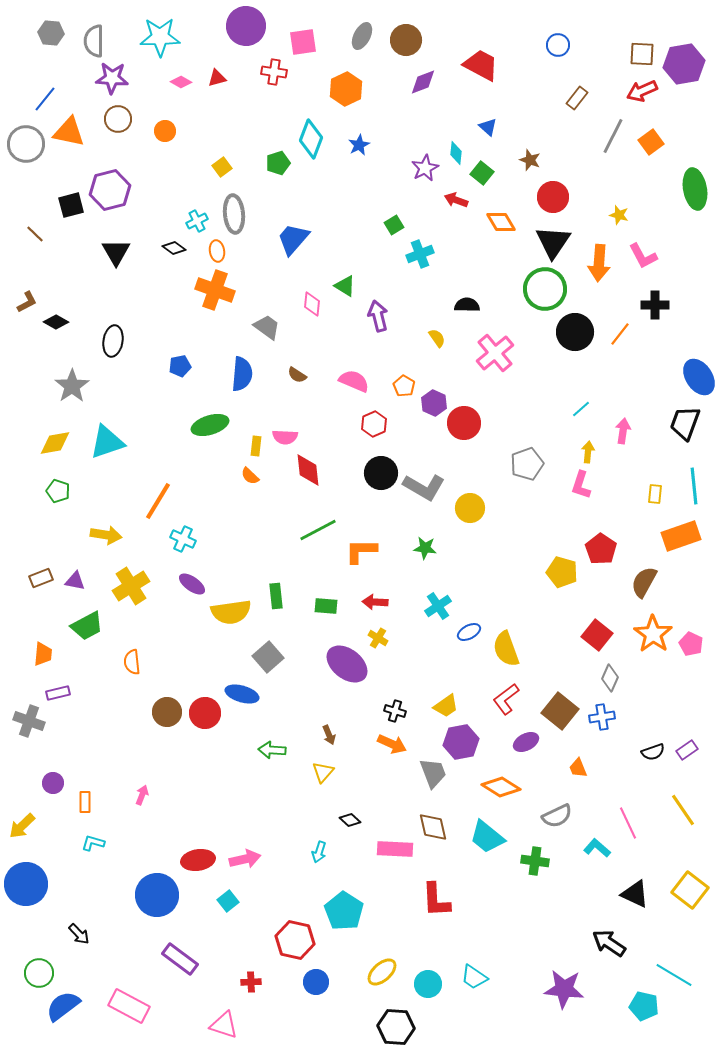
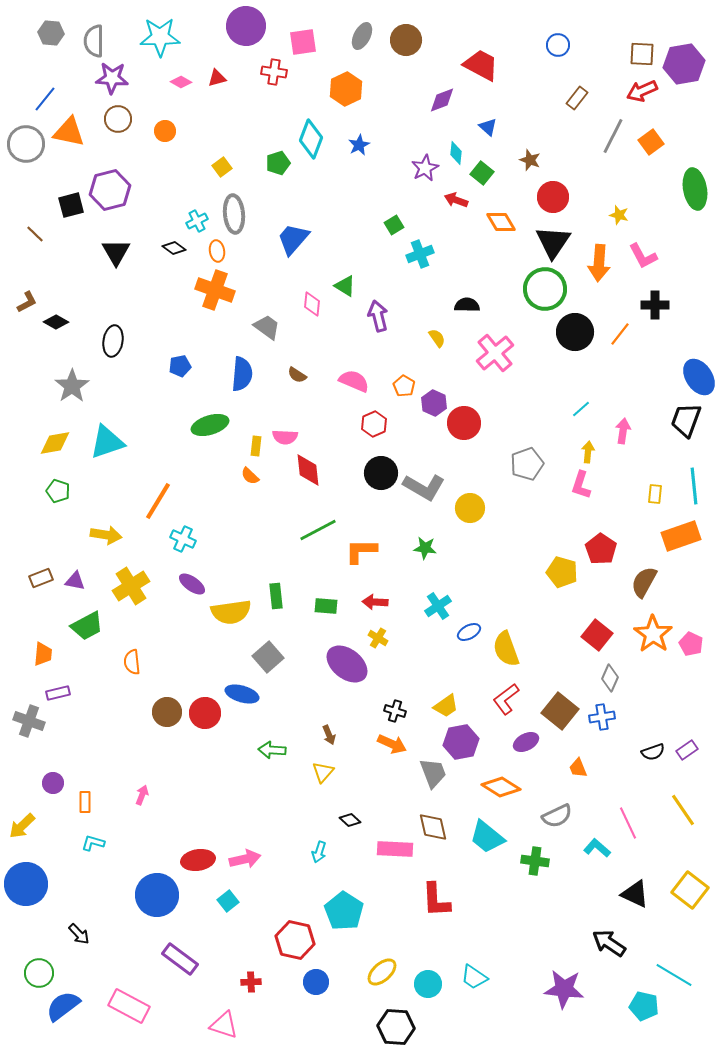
purple diamond at (423, 82): moved 19 px right, 18 px down
black trapezoid at (685, 423): moved 1 px right, 3 px up
